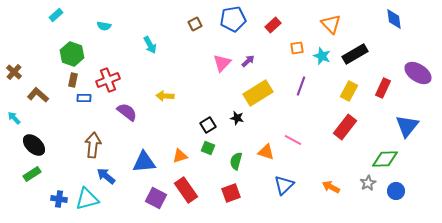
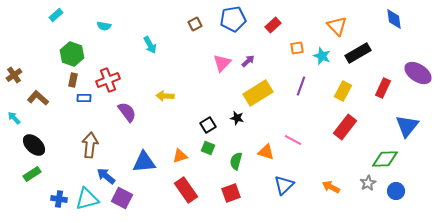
orange triangle at (331, 24): moved 6 px right, 2 px down
black rectangle at (355, 54): moved 3 px right, 1 px up
brown cross at (14, 72): moved 3 px down; rotated 14 degrees clockwise
yellow rectangle at (349, 91): moved 6 px left
brown L-shape at (38, 95): moved 3 px down
purple semicircle at (127, 112): rotated 15 degrees clockwise
brown arrow at (93, 145): moved 3 px left
purple square at (156, 198): moved 34 px left
